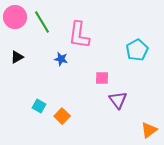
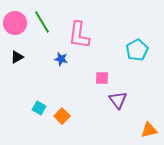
pink circle: moved 6 px down
cyan square: moved 2 px down
orange triangle: rotated 24 degrees clockwise
